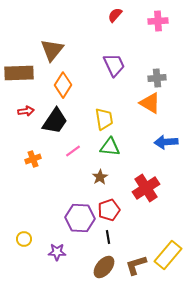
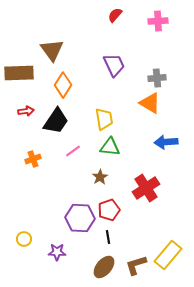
brown triangle: rotated 15 degrees counterclockwise
black trapezoid: moved 1 px right
